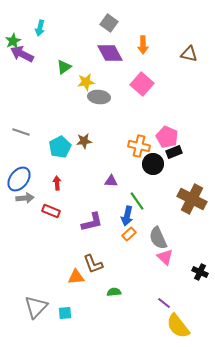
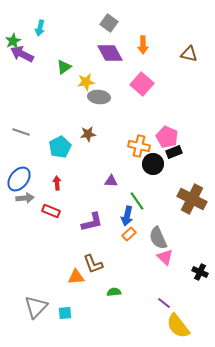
brown star: moved 4 px right, 7 px up
